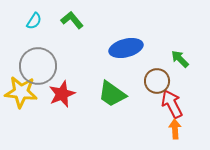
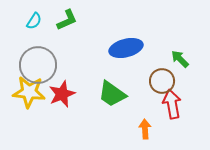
green L-shape: moved 5 px left; rotated 105 degrees clockwise
gray circle: moved 1 px up
brown circle: moved 5 px right
yellow star: moved 8 px right
red arrow: rotated 16 degrees clockwise
orange arrow: moved 30 px left
